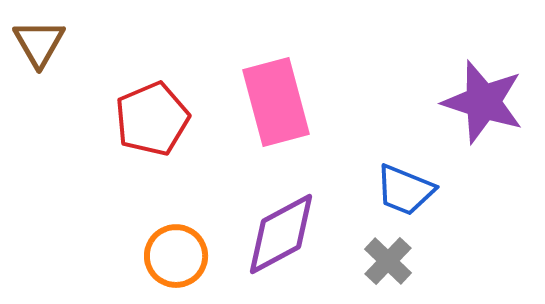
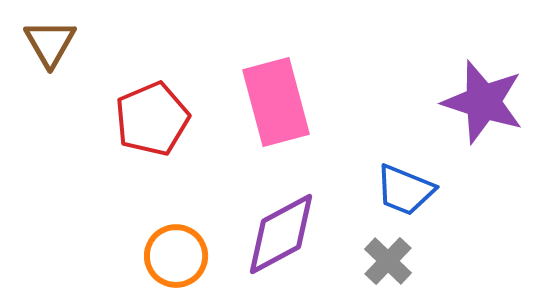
brown triangle: moved 11 px right
